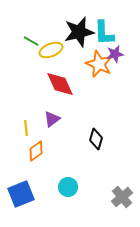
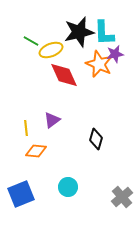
red diamond: moved 4 px right, 9 px up
purple triangle: moved 1 px down
orange diamond: rotated 40 degrees clockwise
